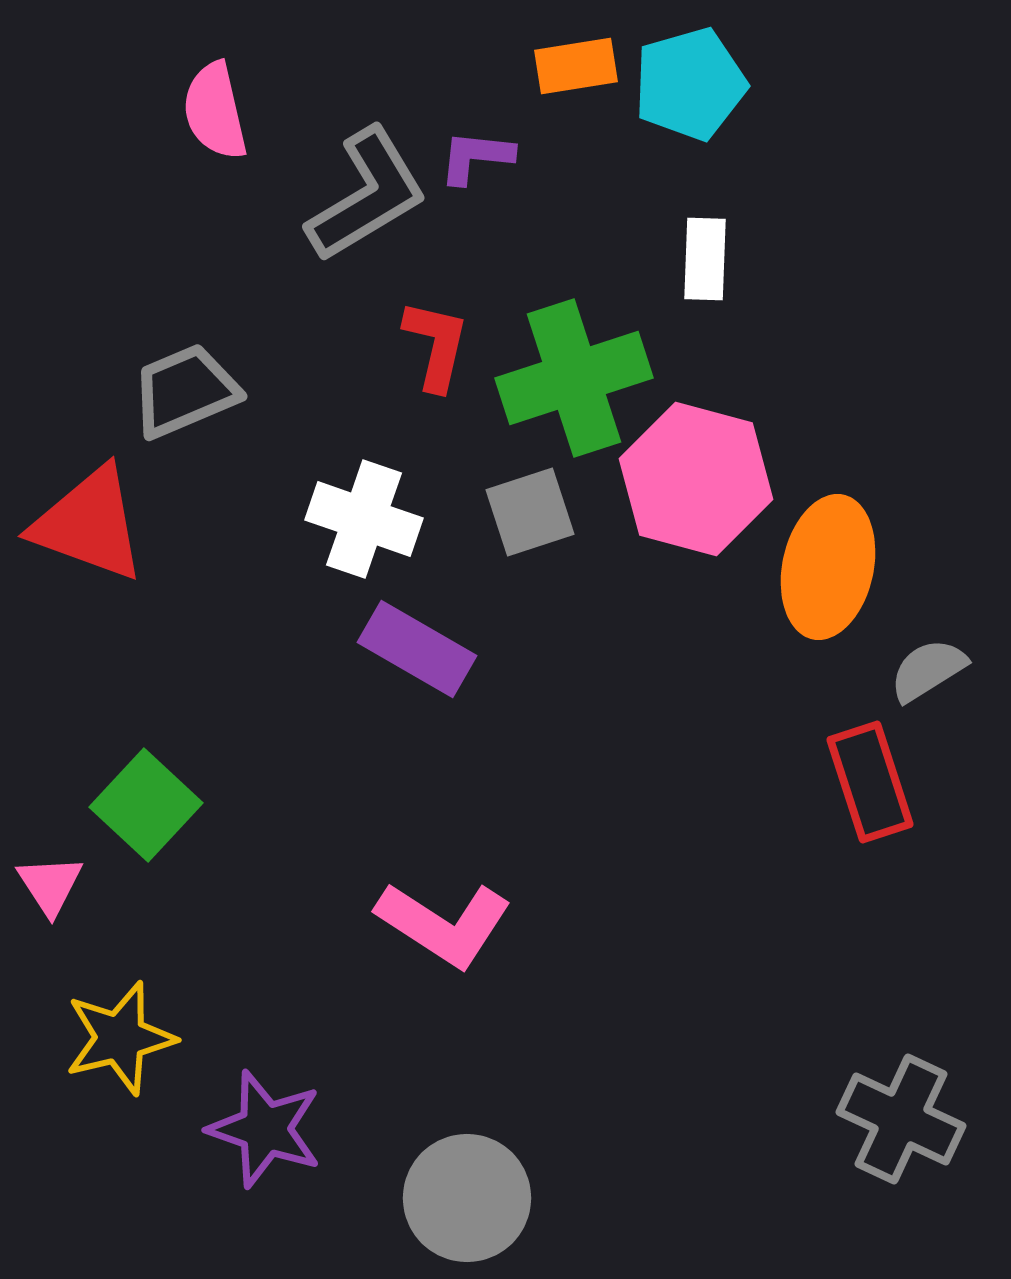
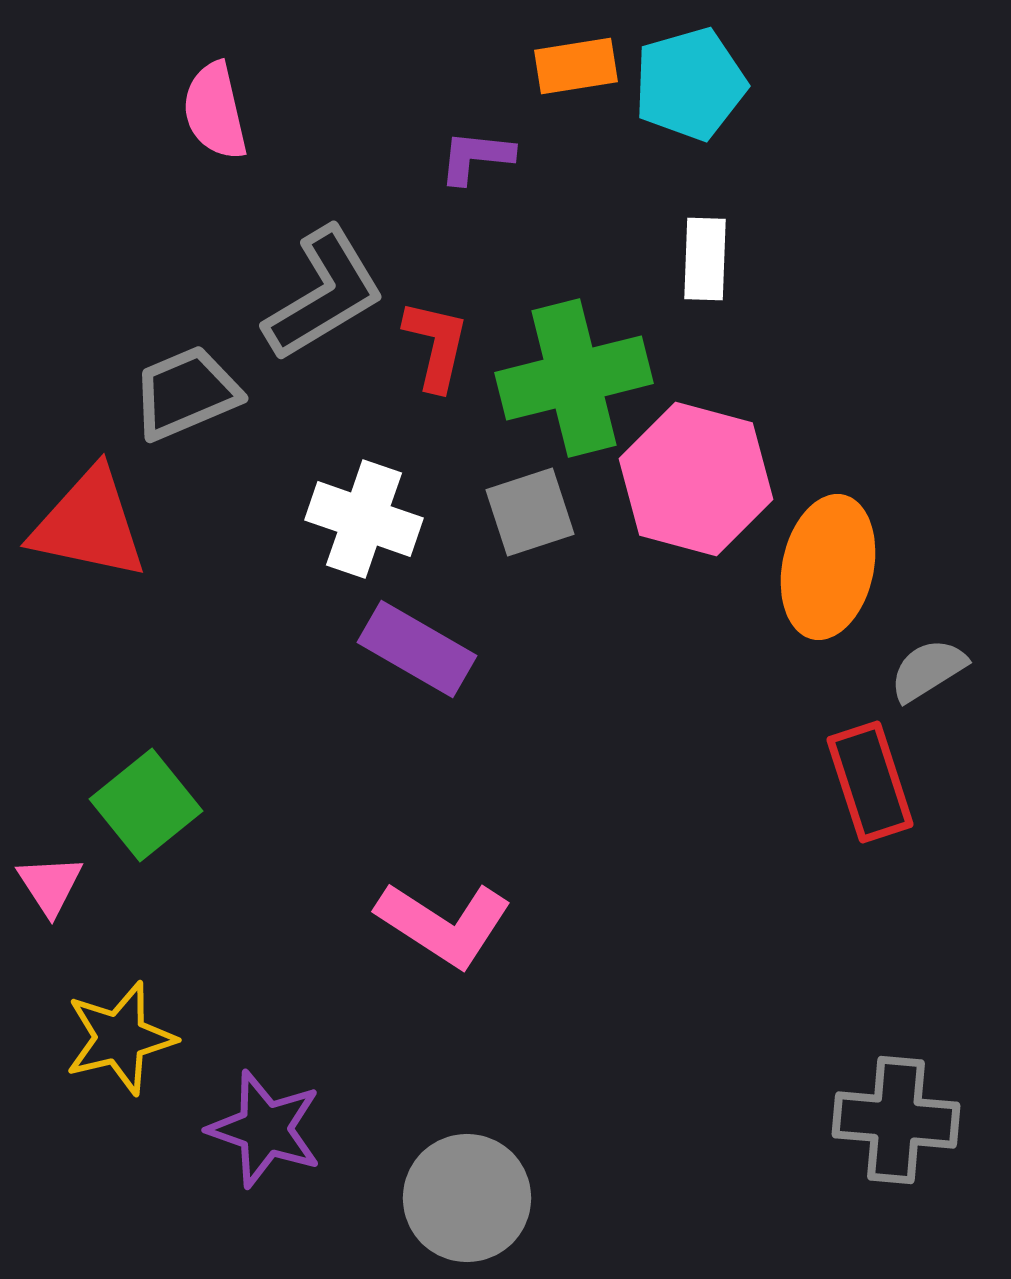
gray L-shape: moved 43 px left, 99 px down
green cross: rotated 4 degrees clockwise
gray trapezoid: moved 1 px right, 2 px down
red triangle: rotated 8 degrees counterclockwise
green square: rotated 8 degrees clockwise
gray cross: moved 5 px left, 1 px down; rotated 20 degrees counterclockwise
